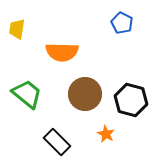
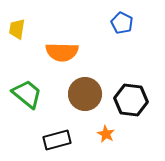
black hexagon: rotated 8 degrees counterclockwise
black rectangle: moved 2 px up; rotated 60 degrees counterclockwise
